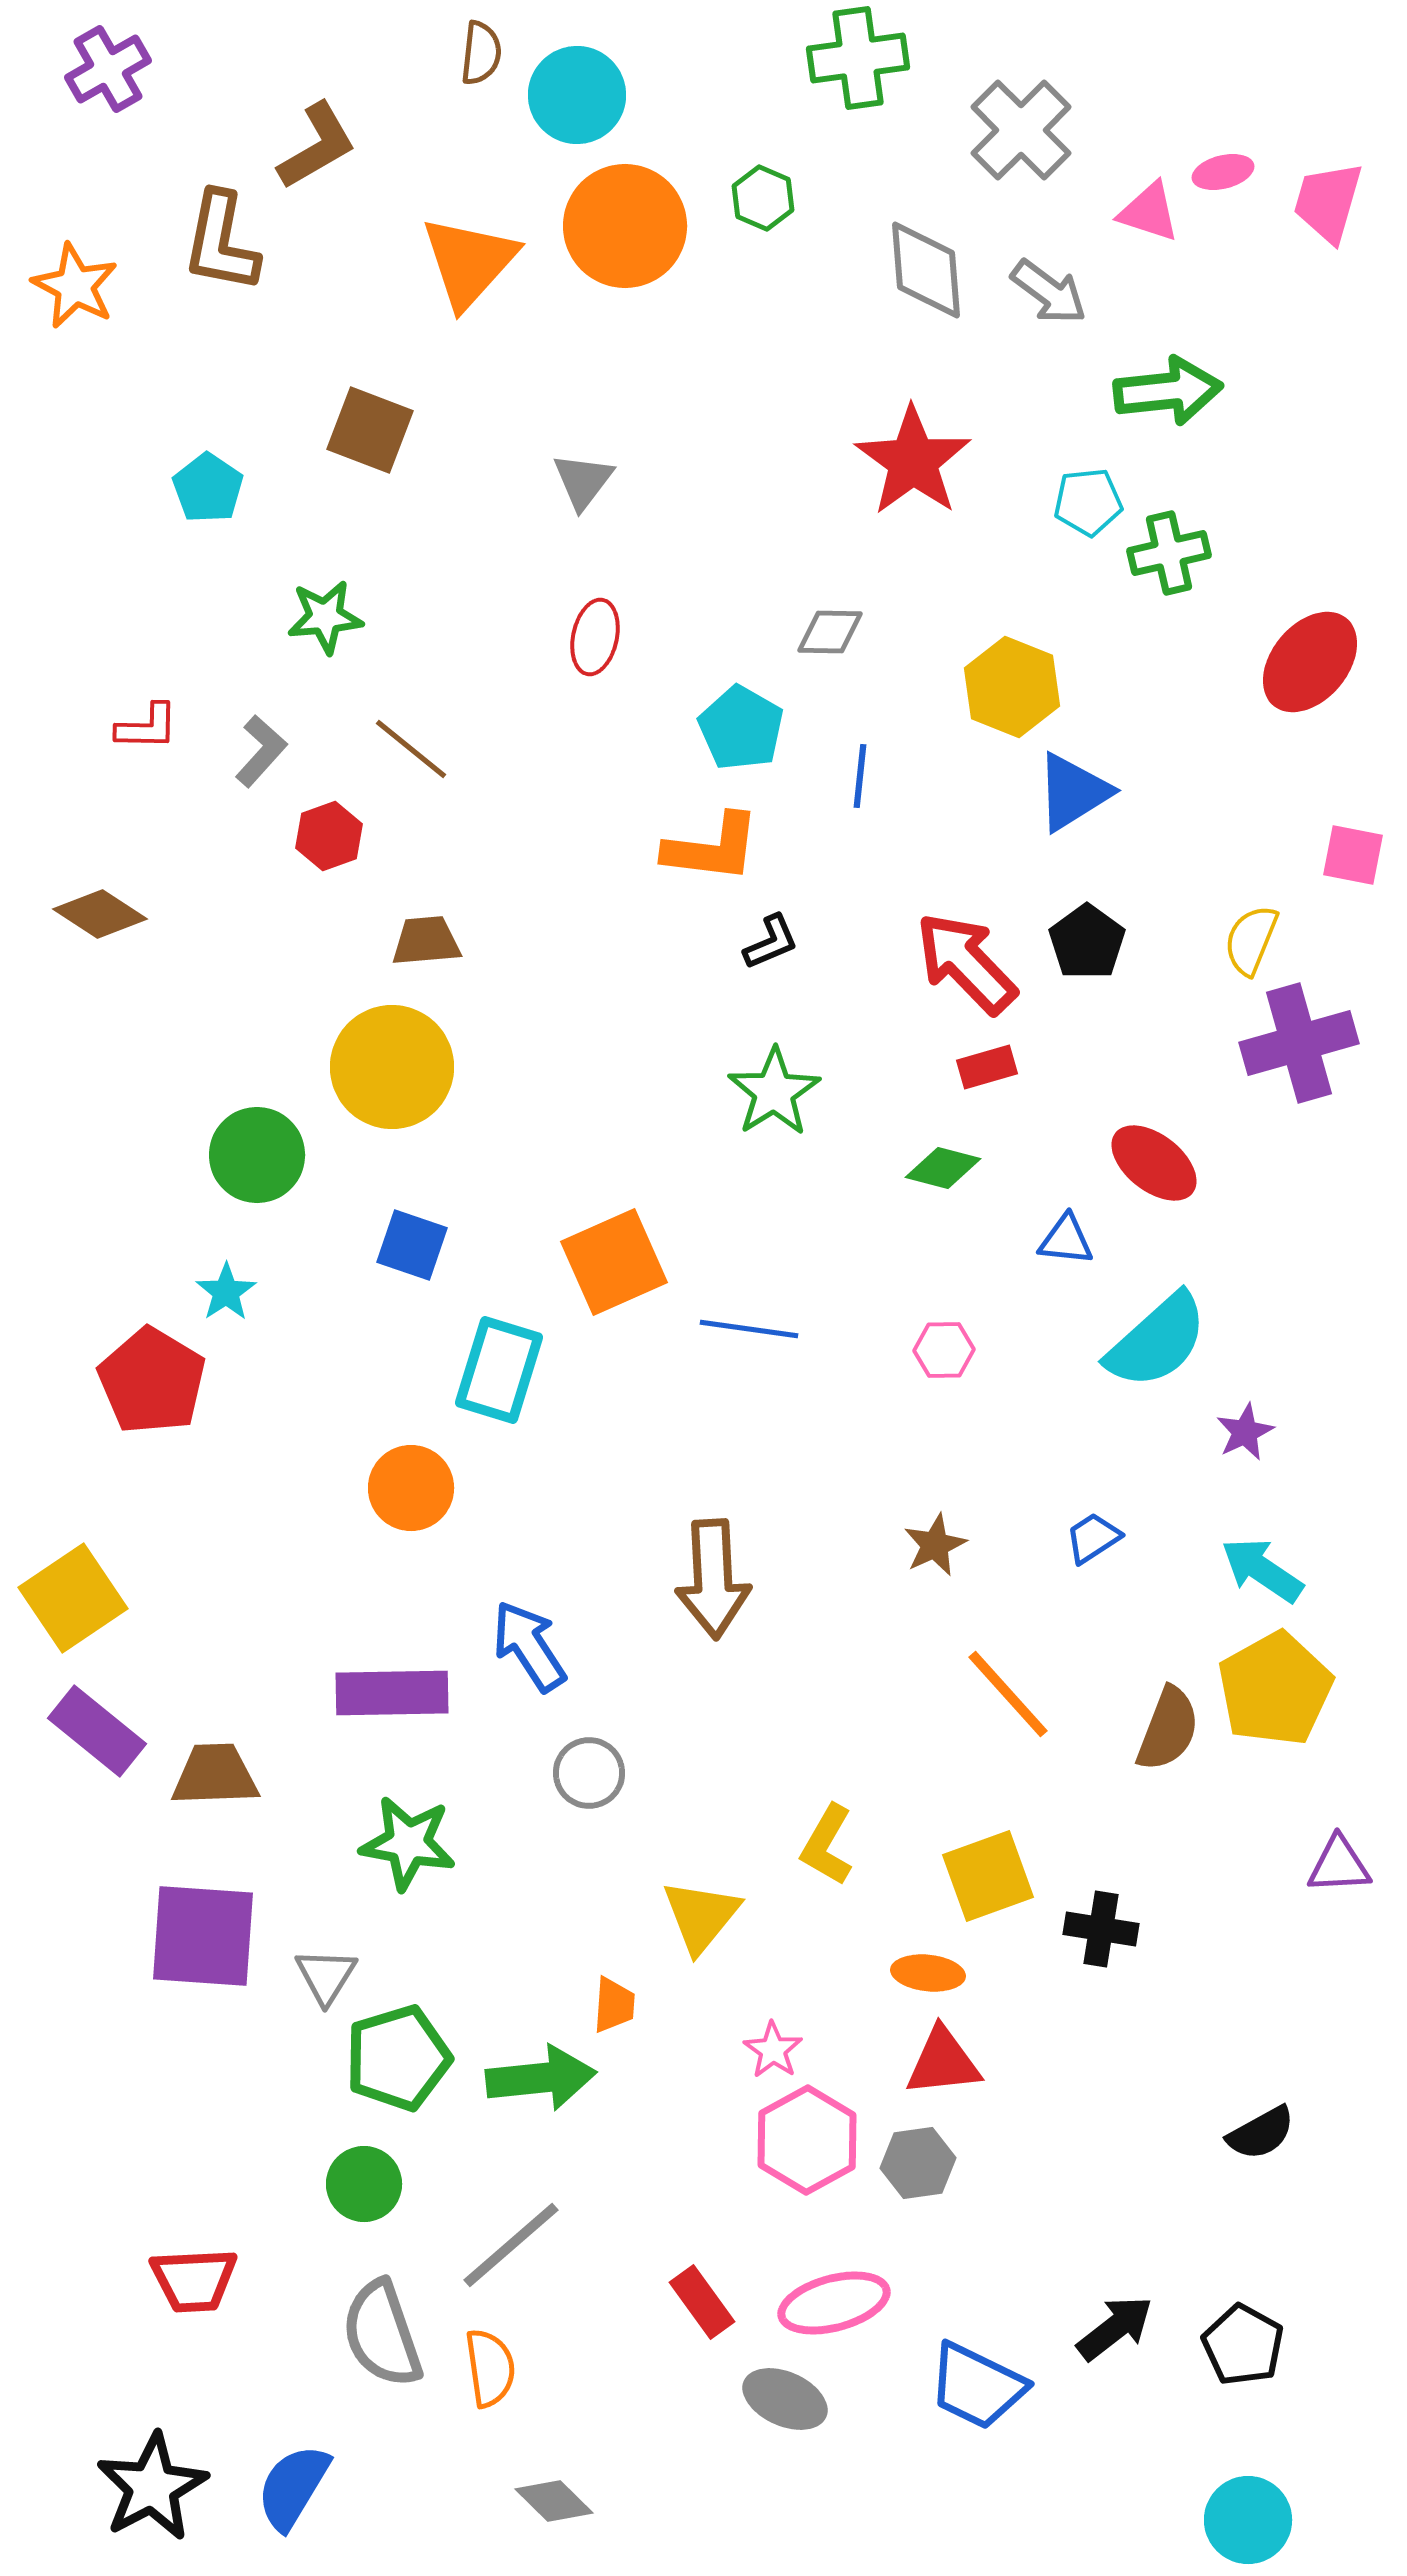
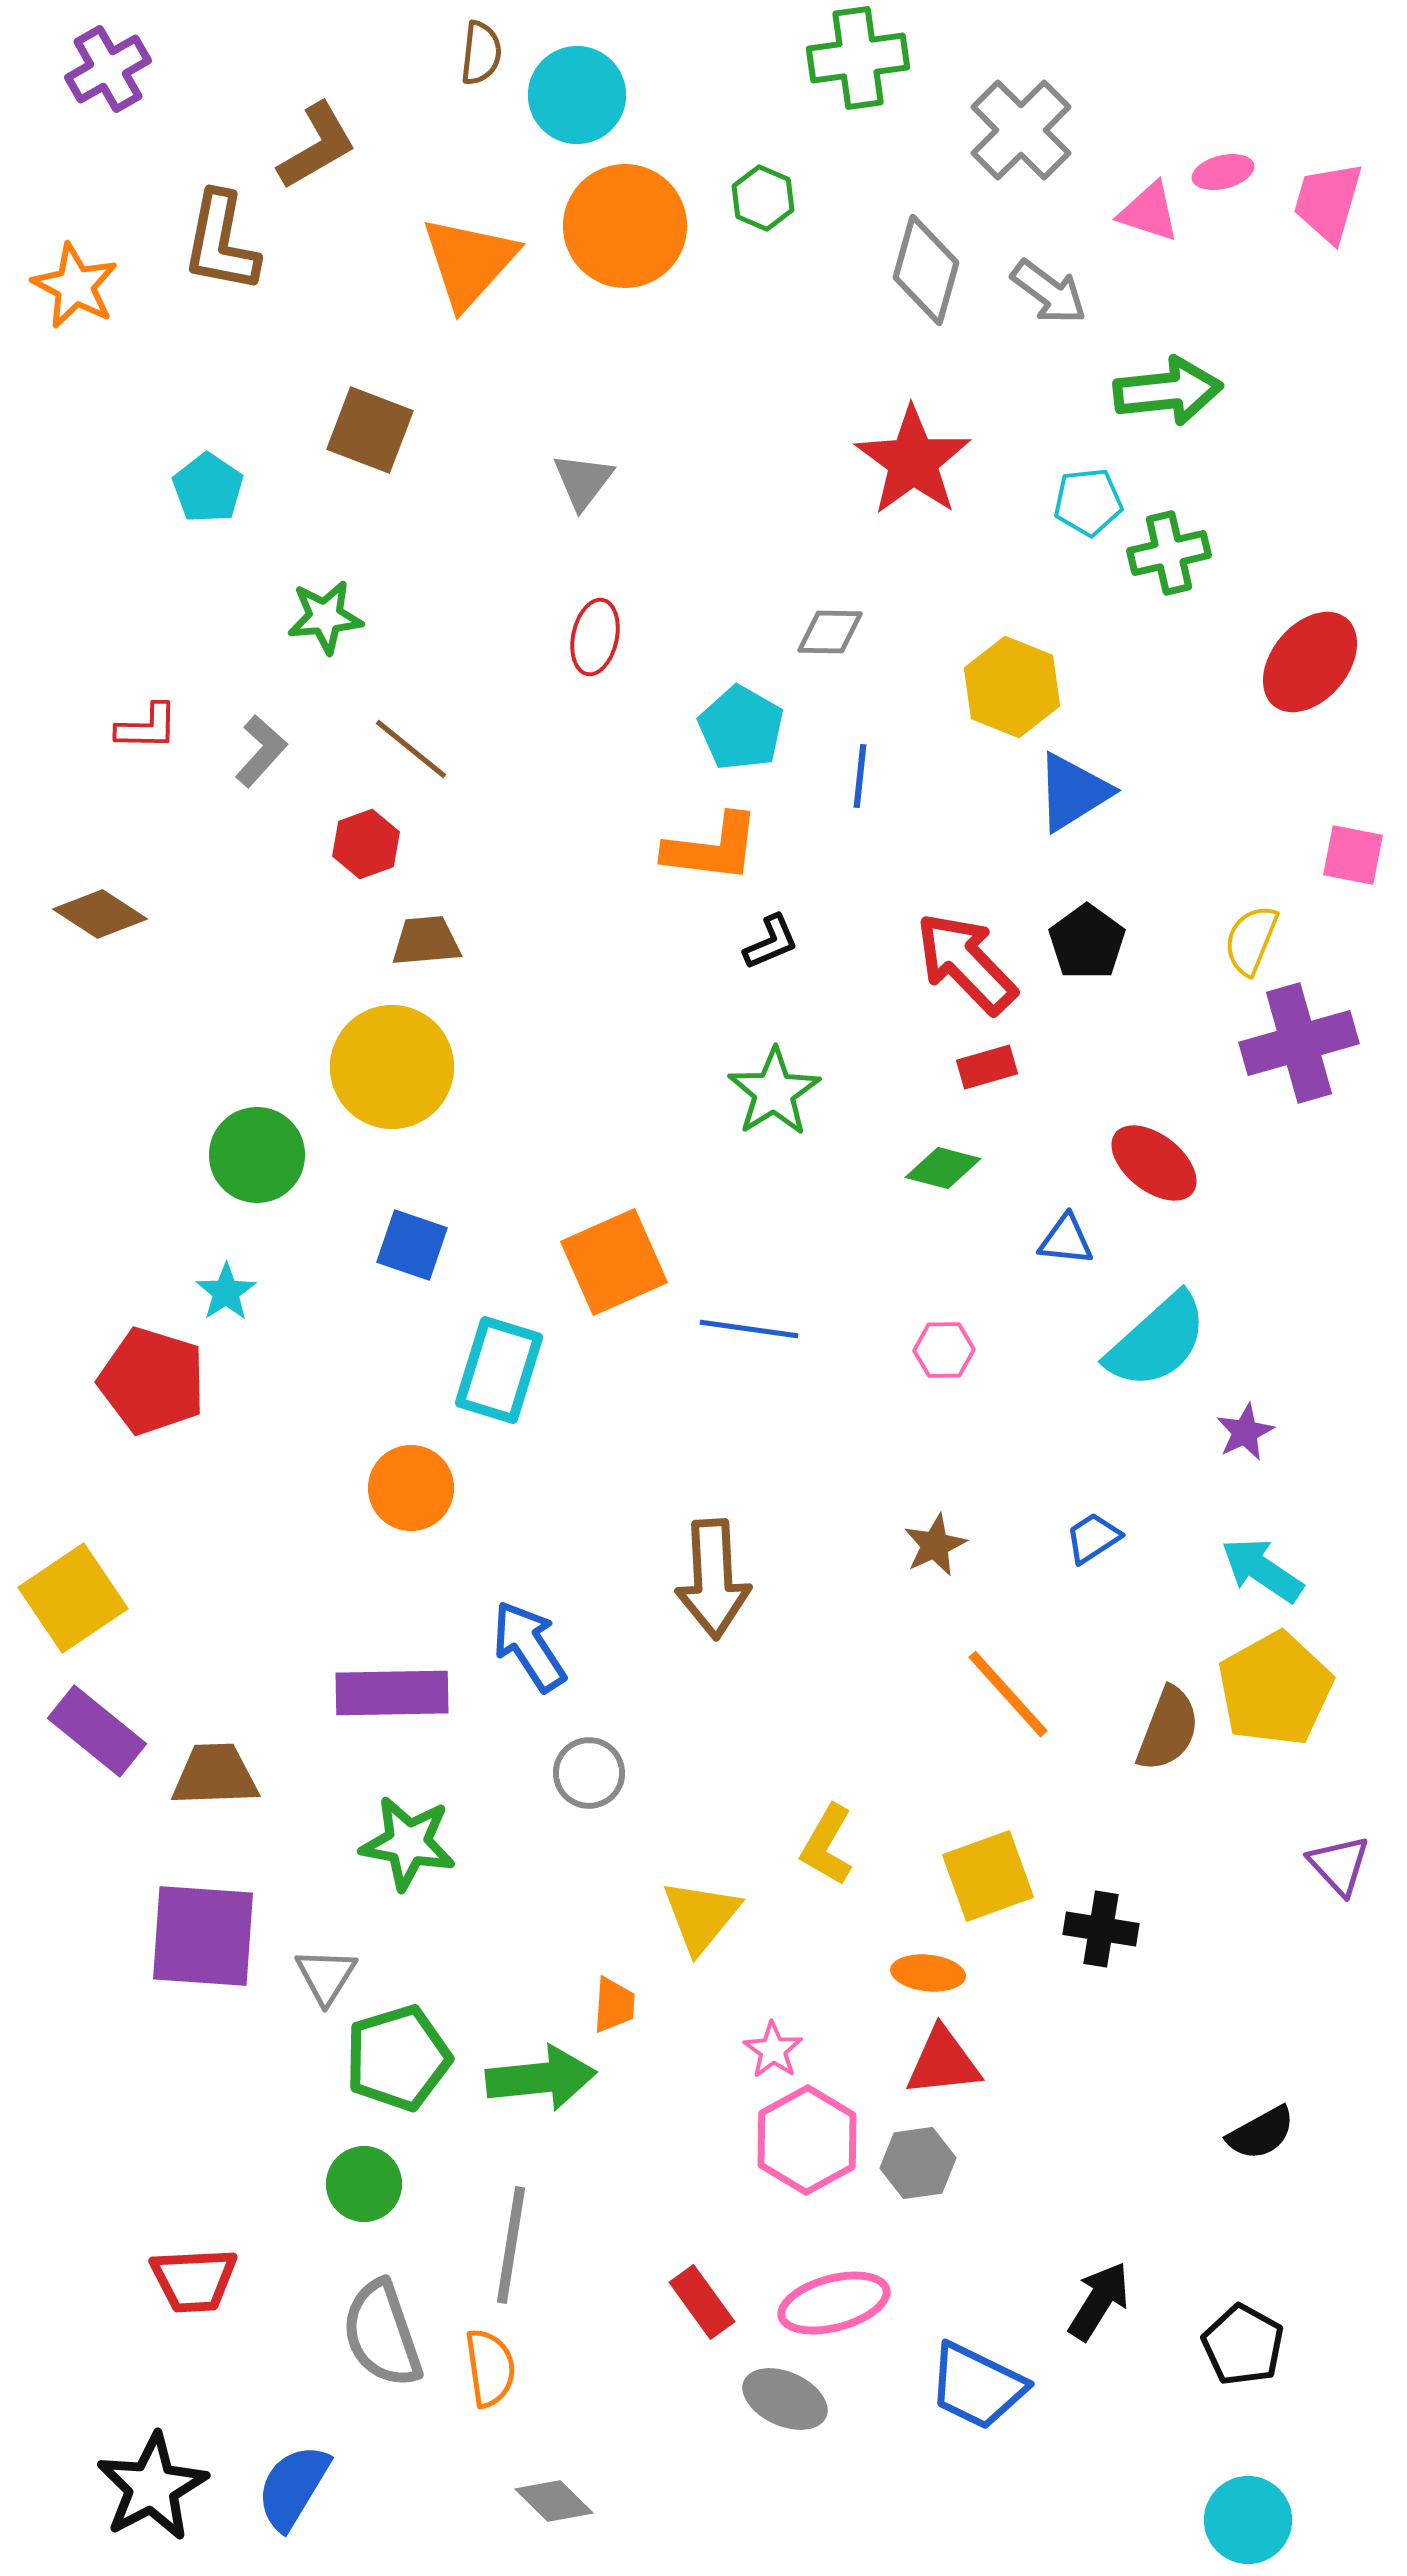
gray diamond at (926, 270): rotated 20 degrees clockwise
red hexagon at (329, 836): moved 37 px right, 8 px down
red pentagon at (152, 1381): rotated 14 degrees counterclockwise
purple triangle at (1339, 1865): rotated 50 degrees clockwise
gray line at (511, 2245): rotated 40 degrees counterclockwise
black arrow at (1115, 2328): moved 16 px left, 27 px up; rotated 20 degrees counterclockwise
